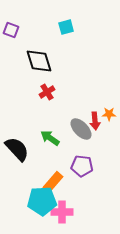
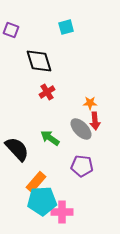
orange star: moved 19 px left, 11 px up
orange rectangle: moved 17 px left
